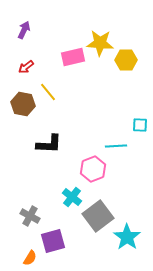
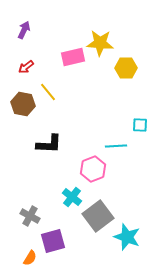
yellow hexagon: moved 8 px down
cyan star: rotated 16 degrees counterclockwise
